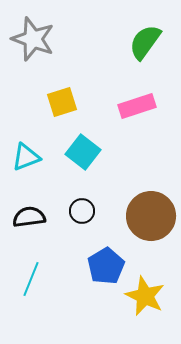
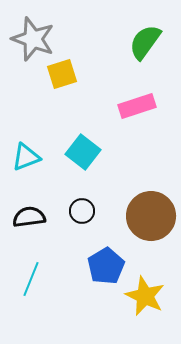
yellow square: moved 28 px up
